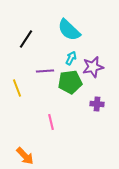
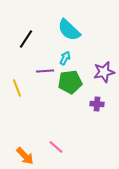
cyan arrow: moved 6 px left
purple star: moved 11 px right, 5 px down
pink line: moved 5 px right, 25 px down; rotated 35 degrees counterclockwise
